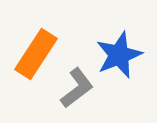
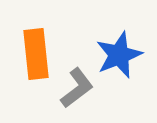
orange rectangle: rotated 39 degrees counterclockwise
